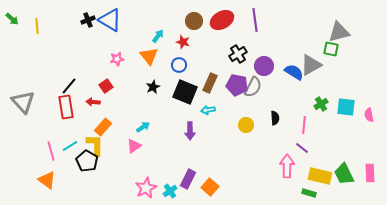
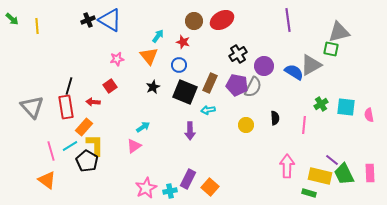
purple line at (255, 20): moved 33 px right
black line at (69, 86): rotated 24 degrees counterclockwise
red square at (106, 86): moved 4 px right
gray triangle at (23, 102): moved 9 px right, 5 px down
orange rectangle at (103, 127): moved 19 px left
purple line at (302, 148): moved 30 px right, 12 px down
cyan cross at (170, 191): rotated 24 degrees clockwise
